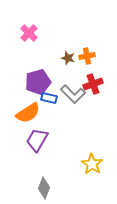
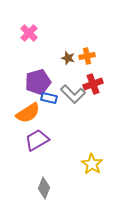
purple trapezoid: rotated 30 degrees clockwise
